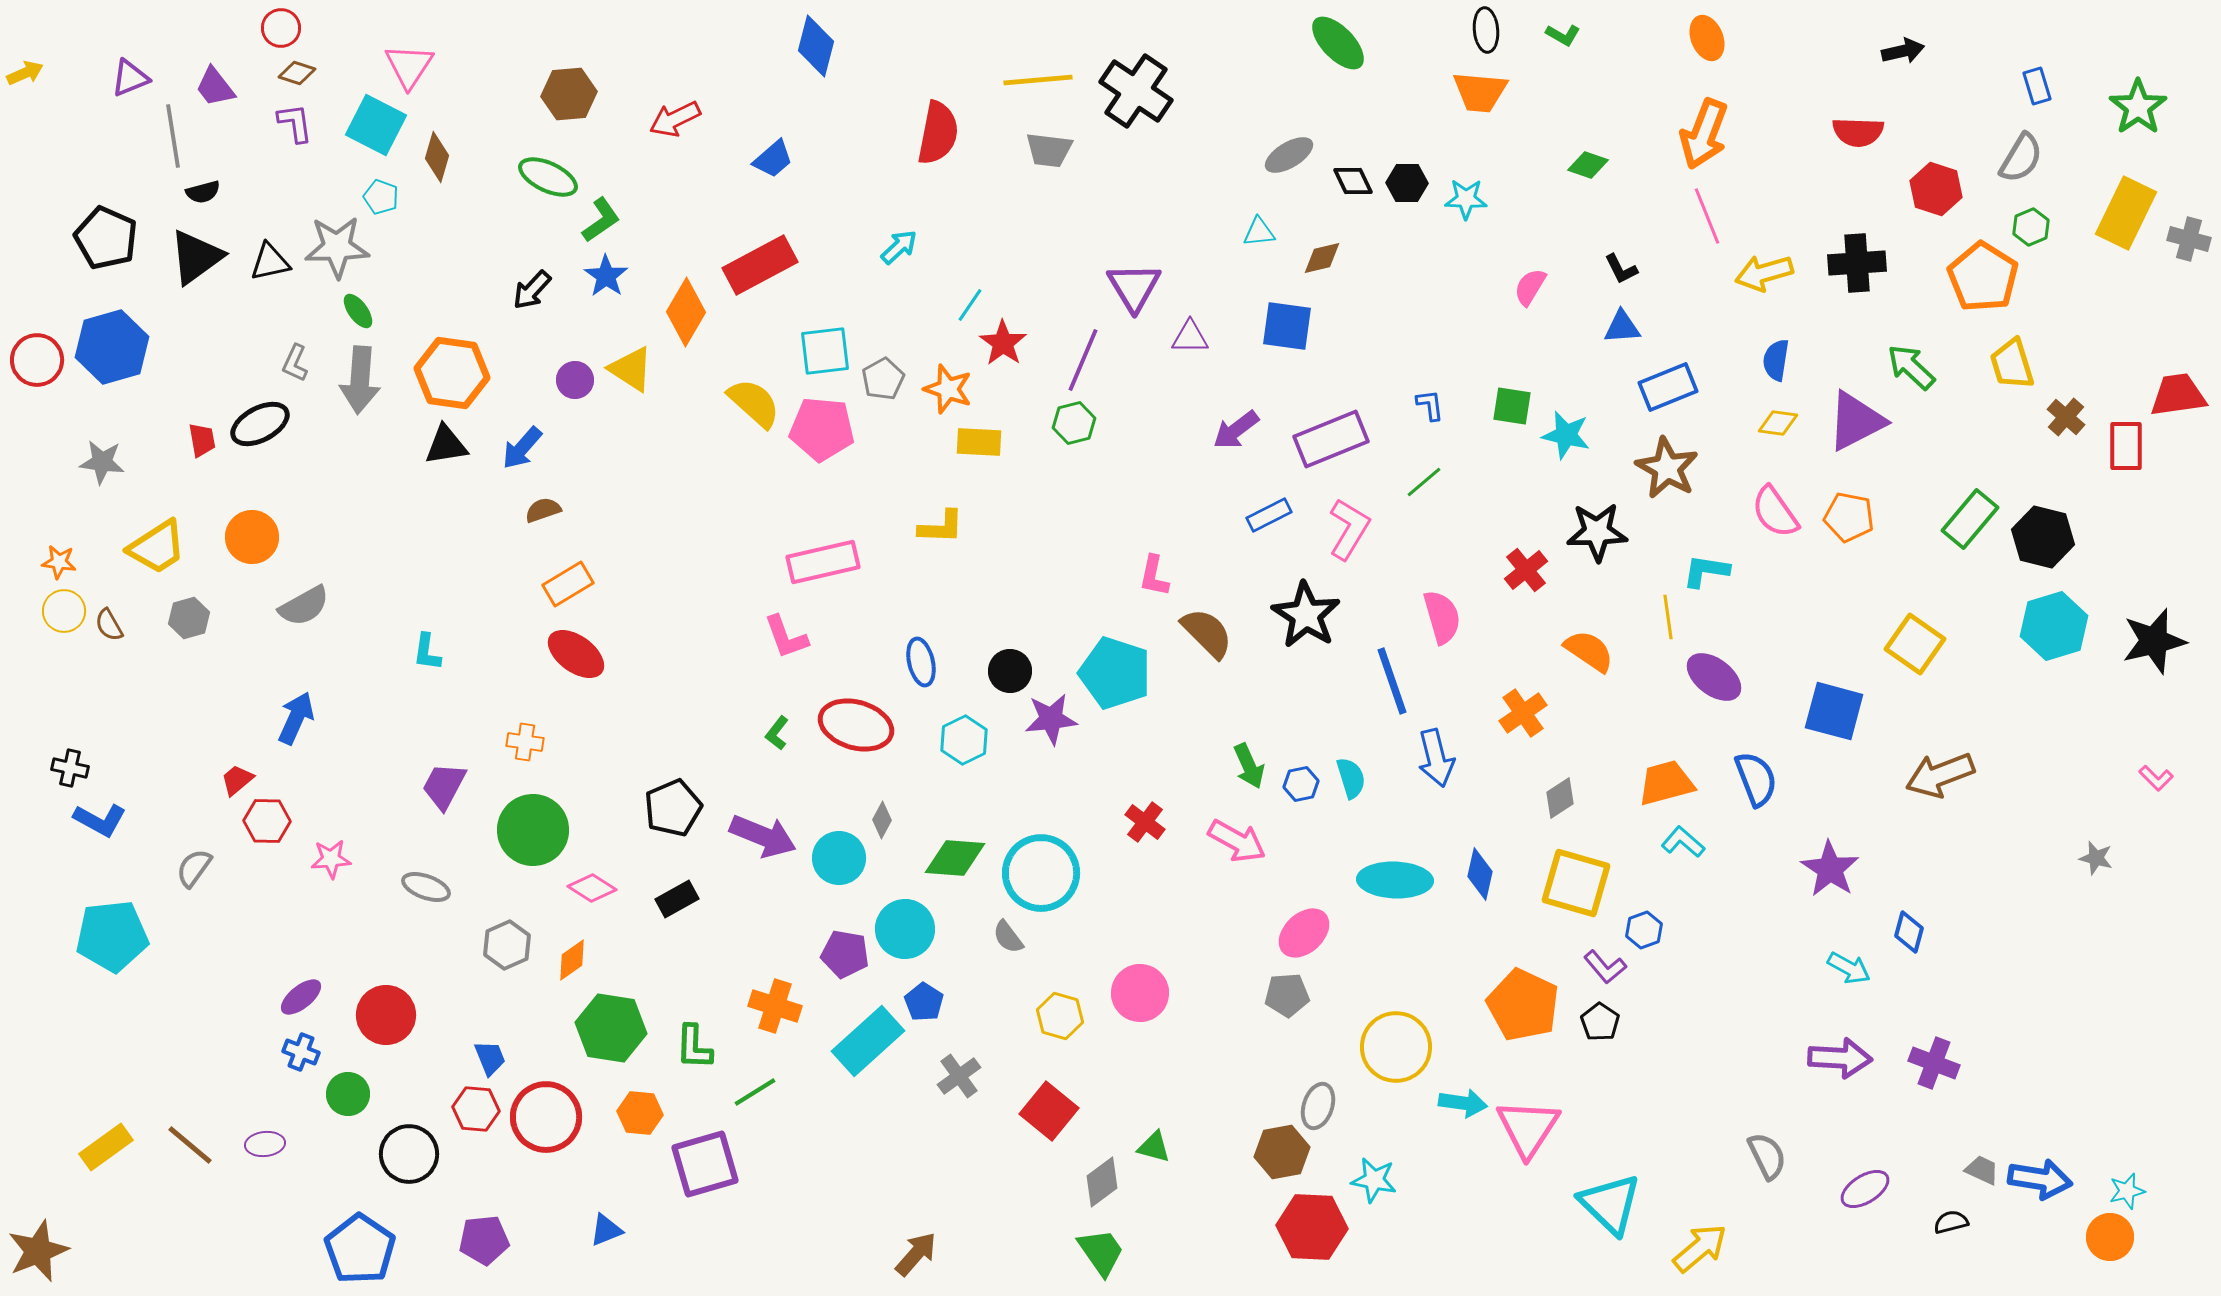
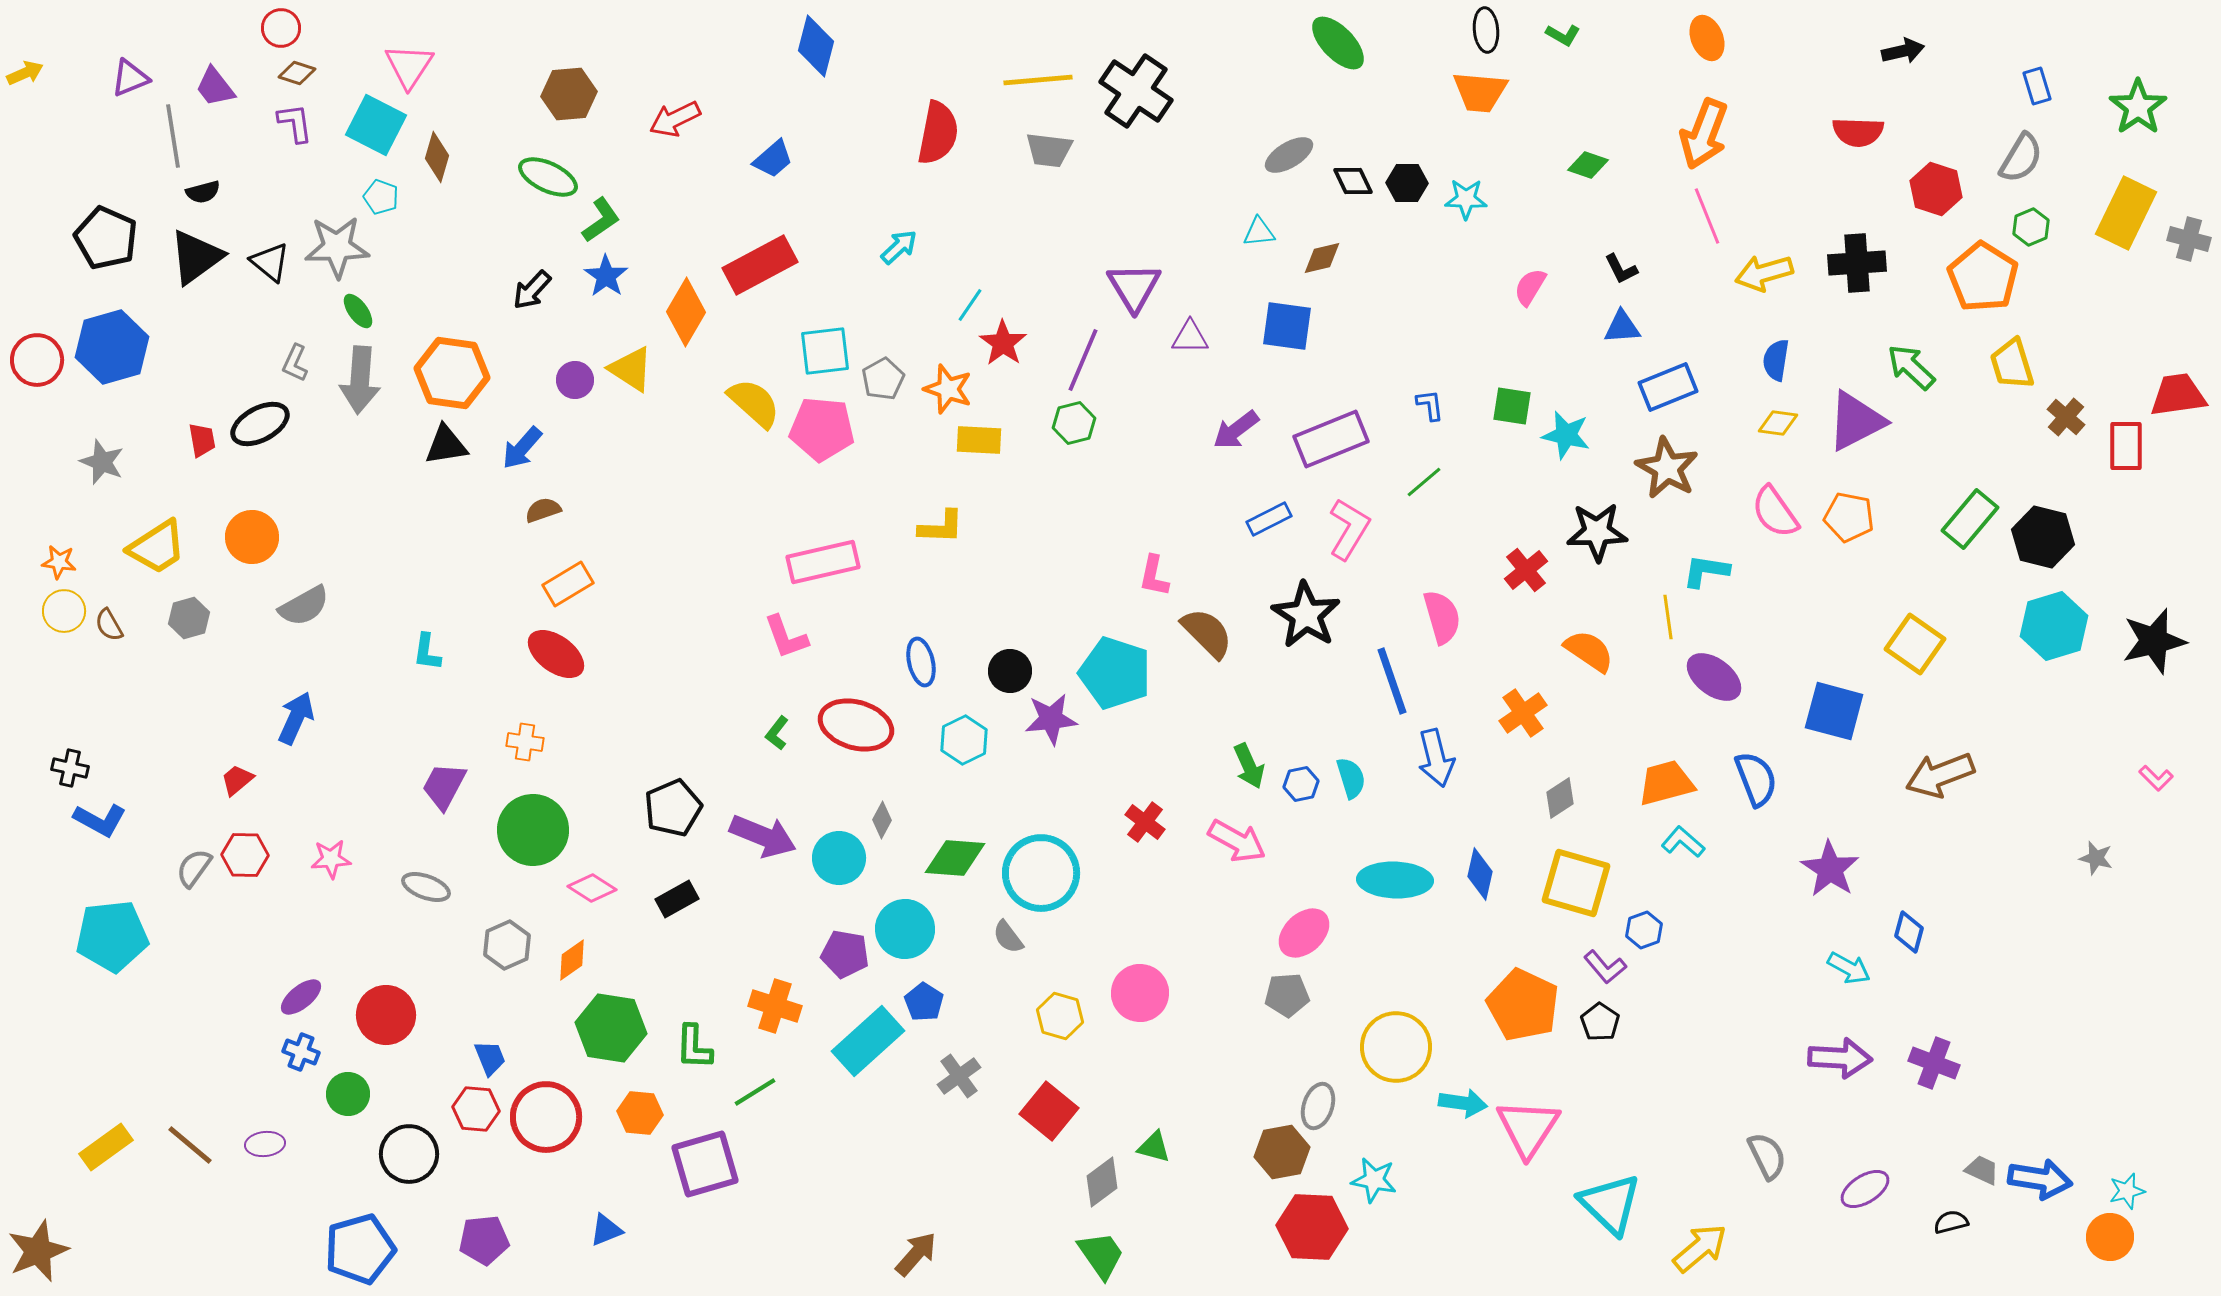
black triangle at (270, 262): rotated 51 degrees clockwise
yellow rectangle at (979, 442): moved 2 px up
gray star at (102, 462): rotated 15 degrees clockwise
blue rectangle at (1269, 515): moved 4 px down
red ellipse at (576, 654): moved 20 px left
red hexagon at (267, 821): moved 22 px left, 34 px down
blue pentagon at (360, 1249): rotated 22 degrees clockwise
green trapezoid at (1101, 1252): moved 3 px down
